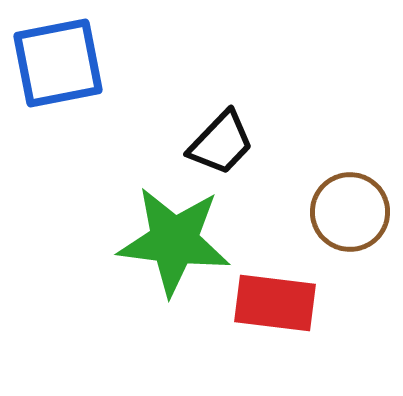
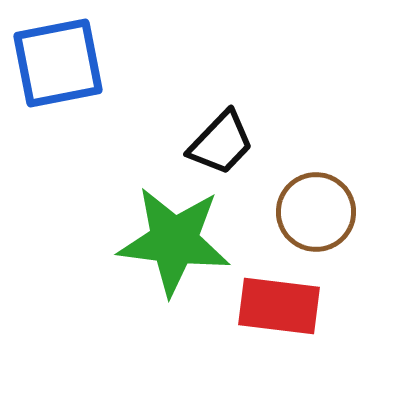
brown circle: moved 34 px left
red rectangle: moved 4 px right, 3 px down
